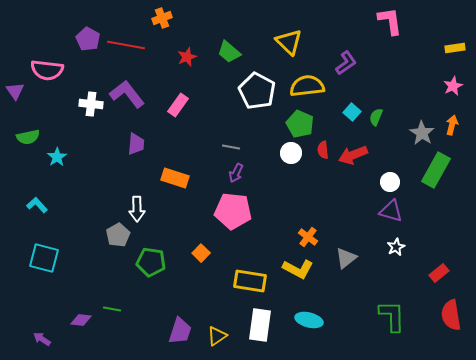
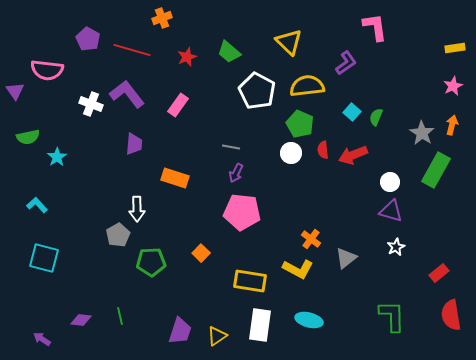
pink L-shape at (390, 21): moved 15 px left, 6 px down
red line at (126, 45): moved 6 px right, 5 px down; rotated 6 degrees clockwise
white cross at (91, 104): rotated 15 degrees clockwise
purple trapezoid at (136, 144): moved 2 px left
pink pentagon at (233, 211): moved 9 px right, 1 px down
orange cross at (308, 237): moved 3 px right, 2 px down
green pentagon at (151, 262): rotated 12 degrees counterclockwise
green line at (112, 309): moved 8 px right, 7 px down; rotated 66 degrees clockwise
